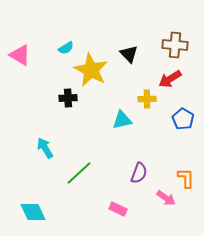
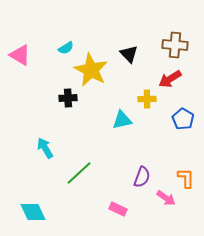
purple semicircle: moved 3 px right, 4 px down
